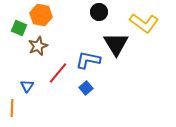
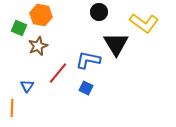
blue square: rotated 24 degrees counterclockwise
